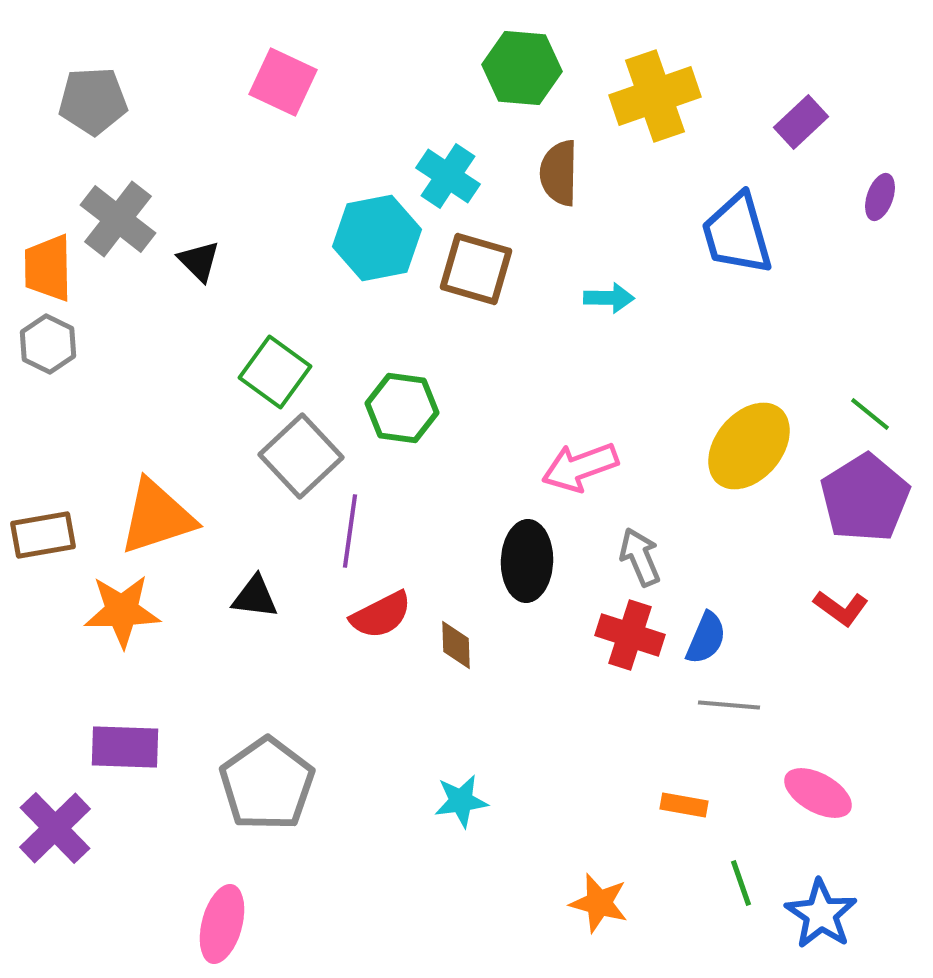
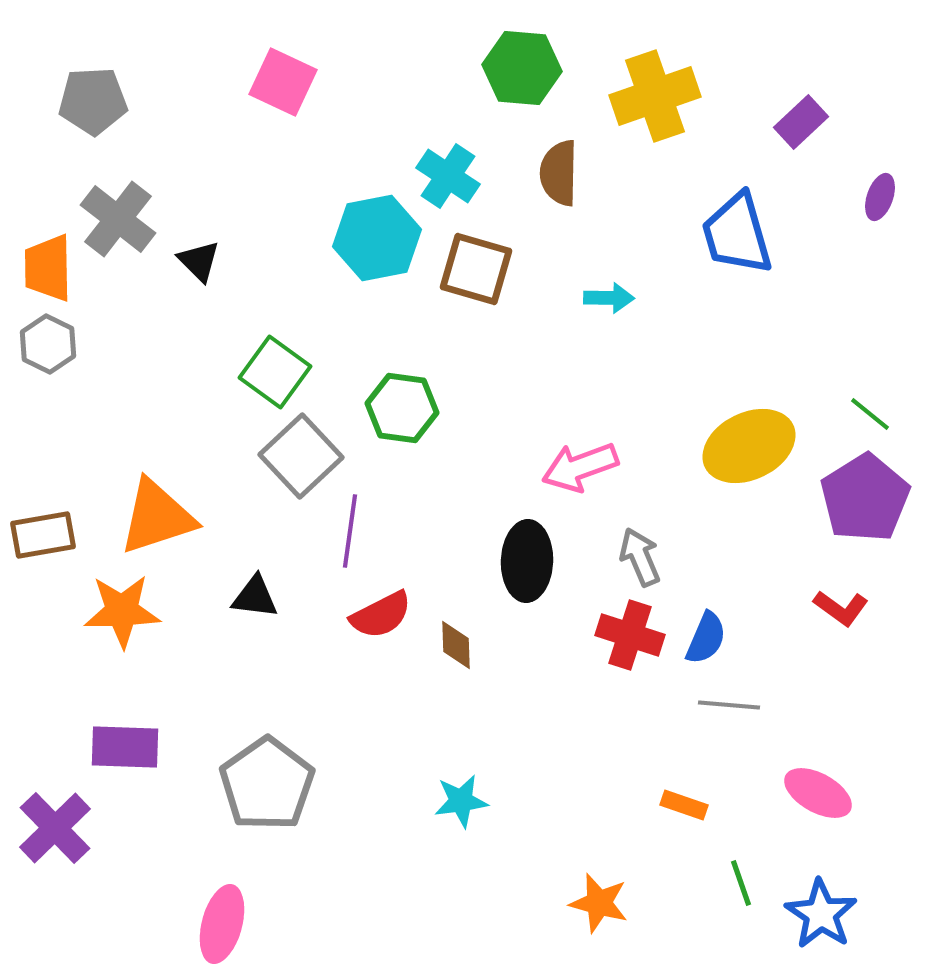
yellow ellipse at (749, 446): rotated 24 degrees clockwise
orange rectangle at (684, 805): rotated 9 degrees clockwise
